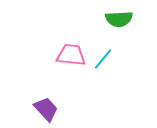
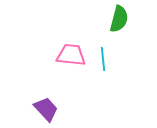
green semicircle: rotated 72 degrees counterclockwise
cyan line: rotated 45 degrees counterclockwise
